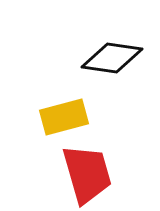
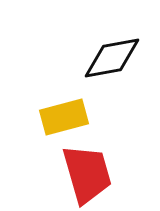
black diamond: rotated 18 degrees counterclockwise
